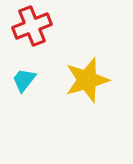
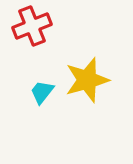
cyan trapezoid: moved 18 px right, 12 px down
